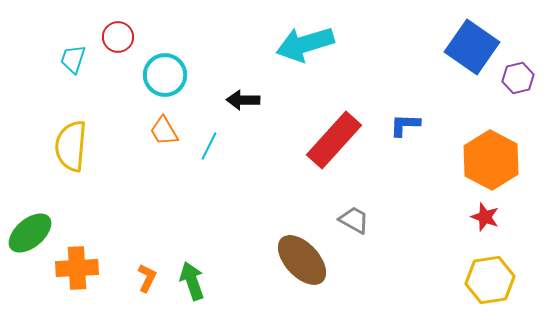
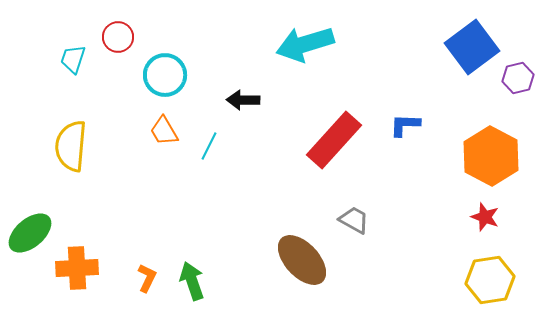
blue square: rotated 18 degrees clockwise
orange hexagon: moved 4 px up
